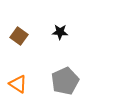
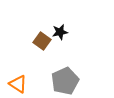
black star: rotated 14 degrees counterclockwise
brown square: moved 23 px right, 5 px down
